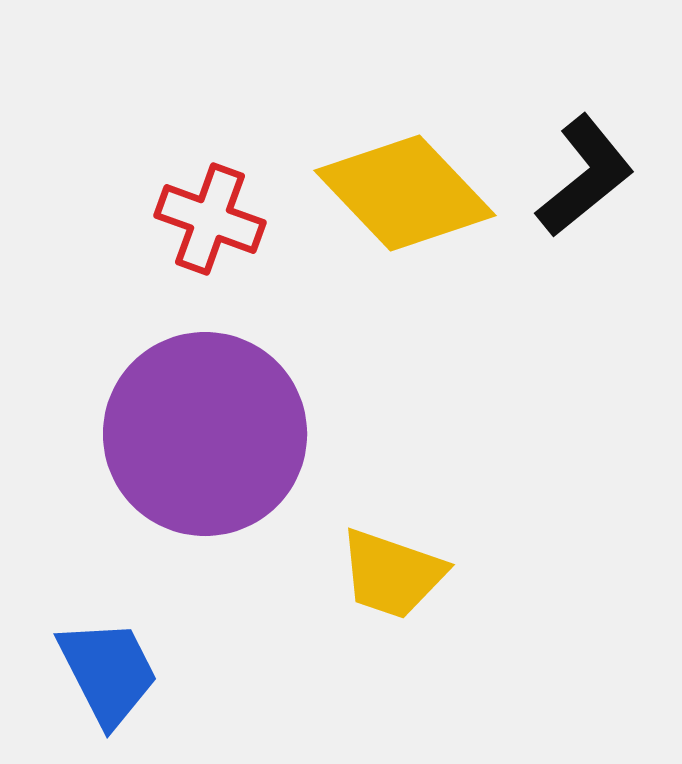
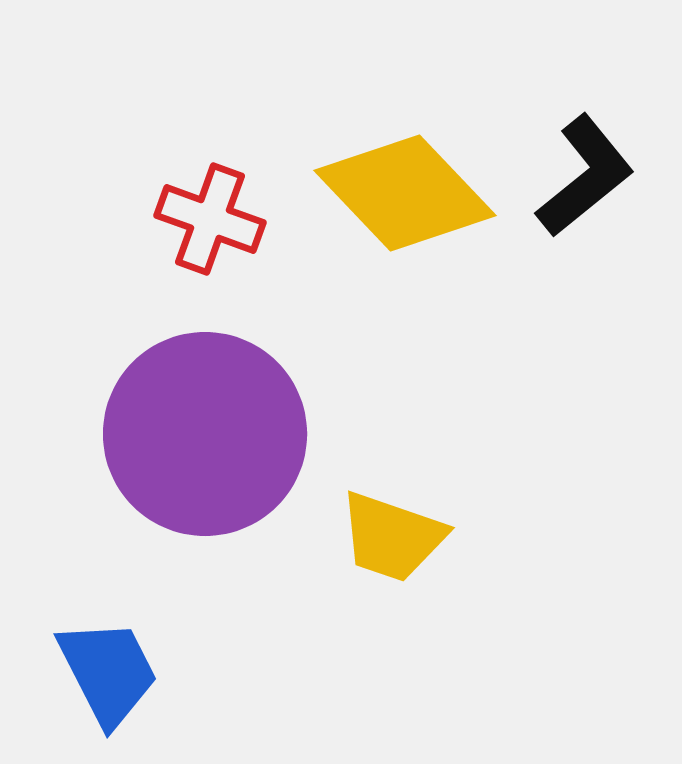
yellow trapezoid: moved 37 px up
